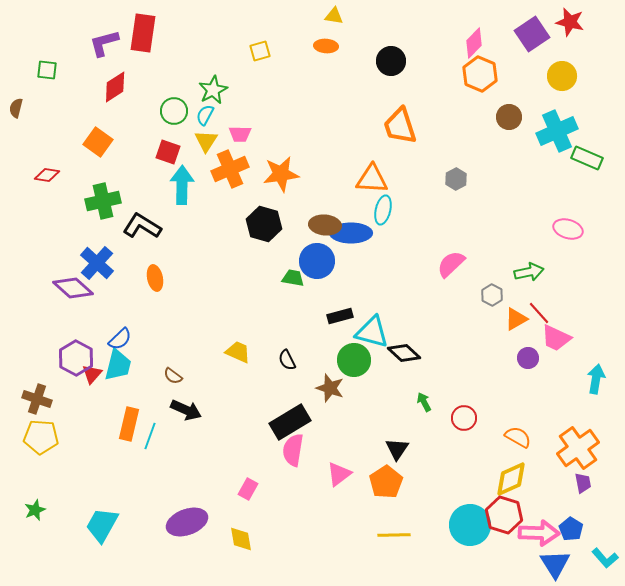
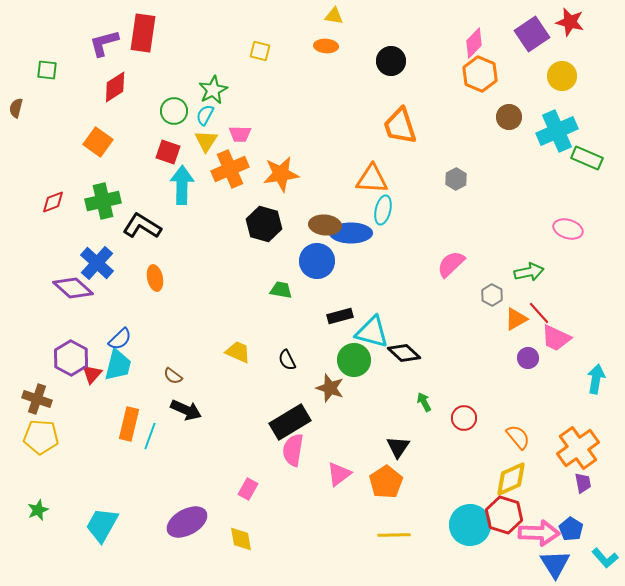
yellow square at (260, 51): rotated 30 degrees clockwise
red diamond at (47, 175): moved 6 px right, 27 px down; rotated 30 degrees counterclockwise
green trapezoid at (293, 278): moved 12 px left, 12 px down
purple hexagon at (76, 358): moved 5 px left
orange semicircle at (518, 437): rotated 20 degrees clockwise
black triangle at (397, 449): moved 1 px right, 2 px up
green star at (35, 510): moved 3 px right
purple ellipse at (187, 522): rotated 9 degrees counterclockwise
